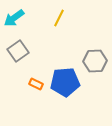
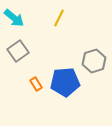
cyan arrow: rotated 105 degrees counterclockwise
gray hexagon: moved 1 px left; rotated 15 degrees counterclockwise
orange rectangle: rotated 32 degrees clockwise
